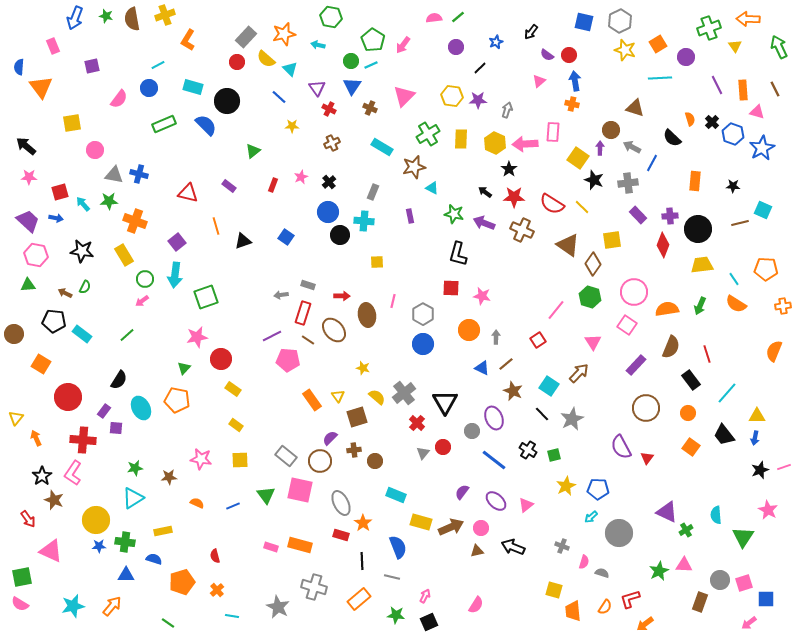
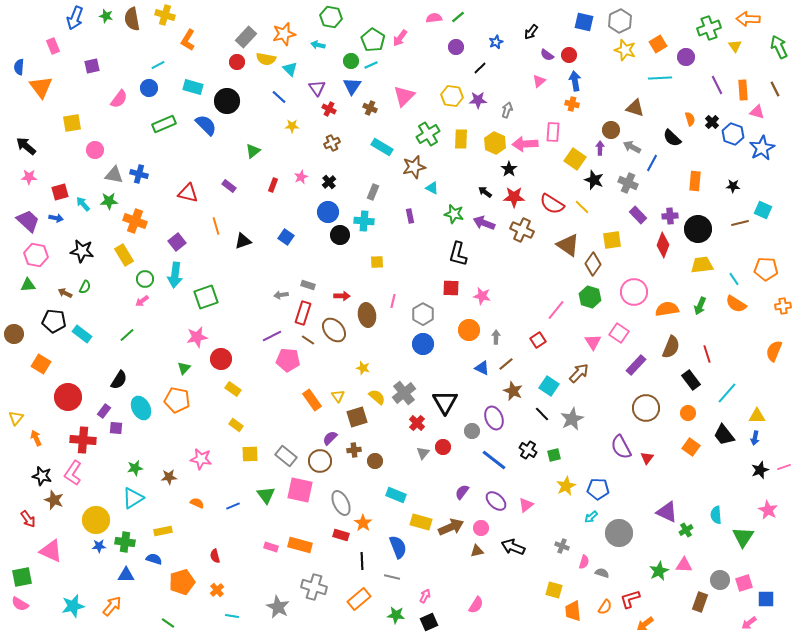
yellow cross at (165, 15): rotated 36 degrees clockwise
pink arrow at (403, 45): moved 3 px left, 7 px up
yellow semicircle at (266, 59): rotated 30 degrees counterclockwise
yellow square at (578, 158): moved 3 px left, 1 px down
gray cross at (628, 183): rotated 30 degrees clockwise
pink square at (627, 325): moved 8 px left, 8 px down
yellow square at (240, 460): moved 10 px right, 6 px up
black star at (42, 476): rotated 24 degrees counterclockwise
